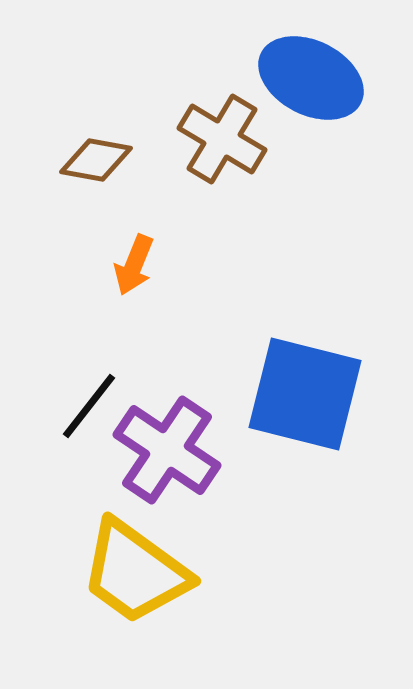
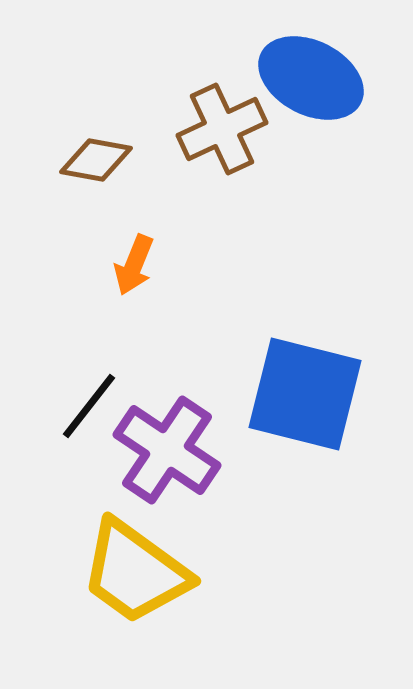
brown cross: moved 10 px up; rotated 34 degrees clockwise
